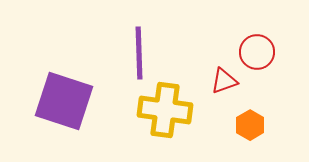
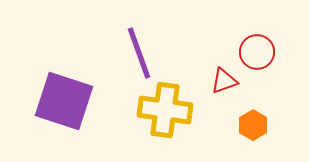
purple line: rotated 18 degrees counterclockwise
orange hexagon: moved 3 px right
